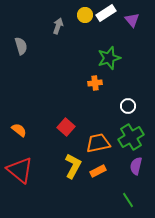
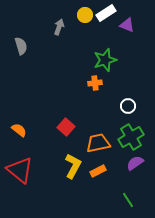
purple triangle: moved 5 px left, 5 px down; rotated 28 degrees counterclockwise
gray arrow: moved 1 px right, 1 px down
green star: moved 4 px left, 2 px down
purple semicircle: moved 1 px left, 3 px up; rotated 42 degrees clockwise
